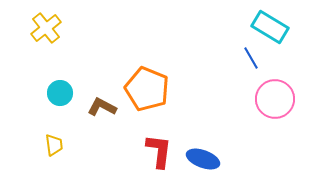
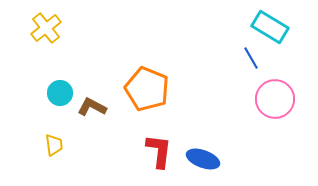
brown L-shape: moved 10 px left
